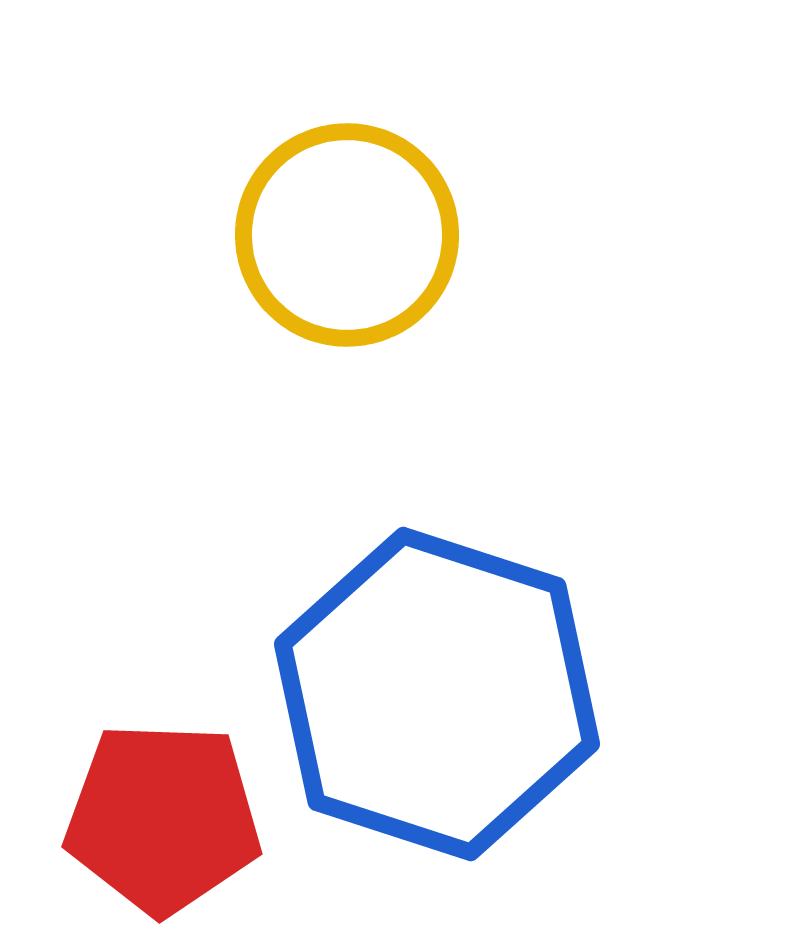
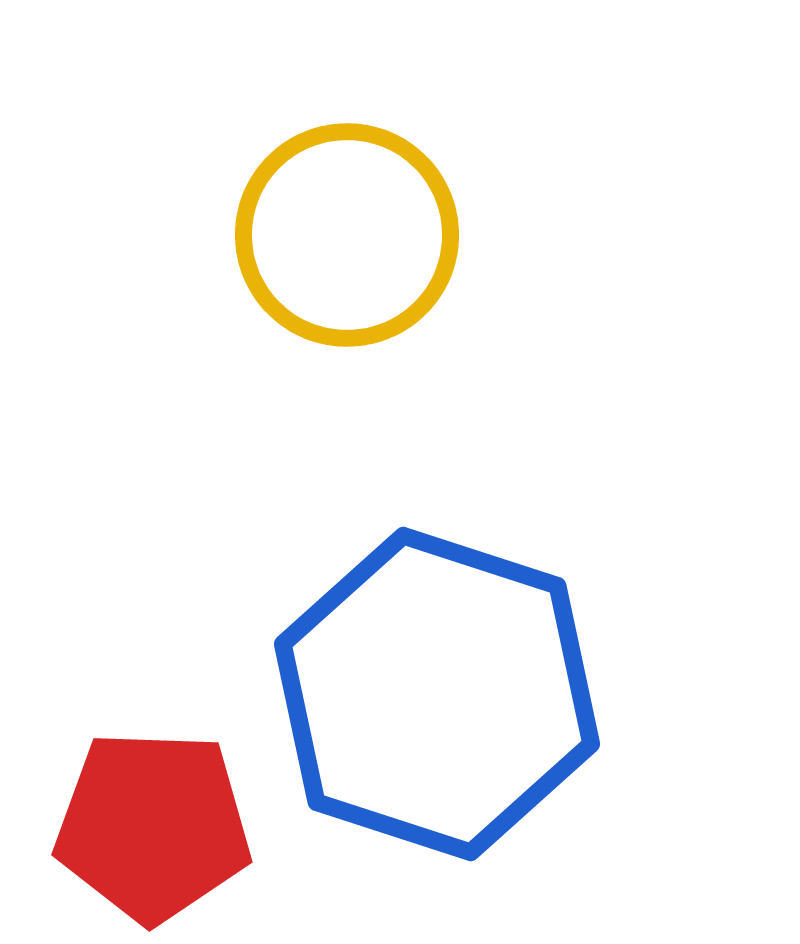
red pentagon: moved 10 px left, 8 px down
